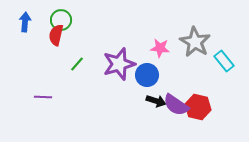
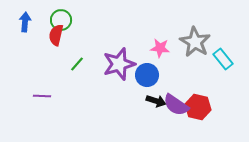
cyan rectangle: moved 1 px left, 2 px up
purple line: moved 1 px left, 1 px up
